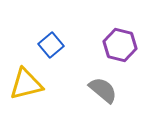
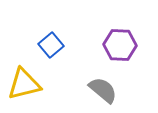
purple hexagon: rotated 12 degrees counterclockwise
yellow triangle: moved 2 px left
